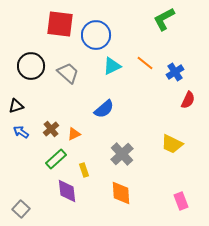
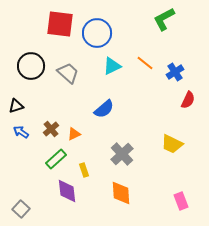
blue circle: moved 1 px right, 2 px up
